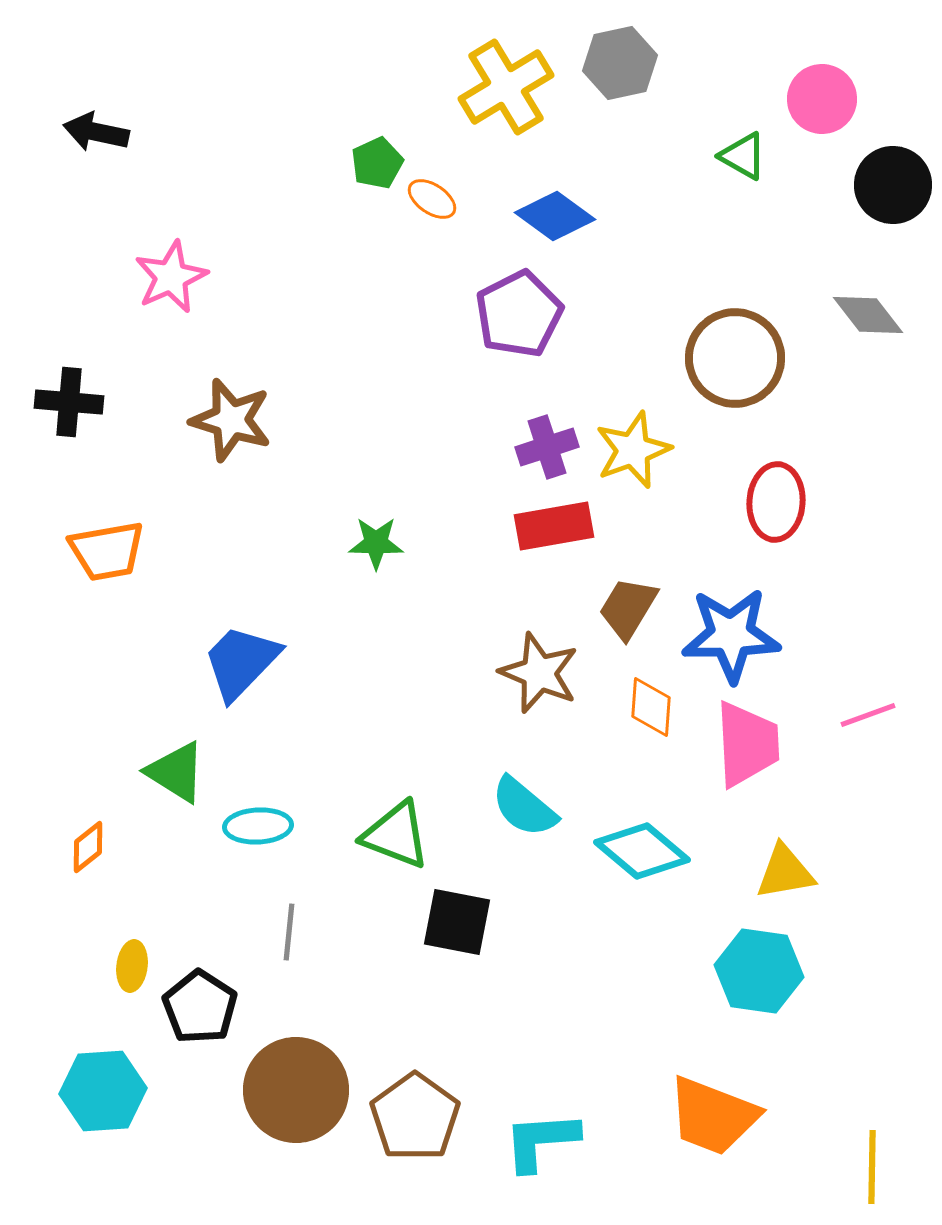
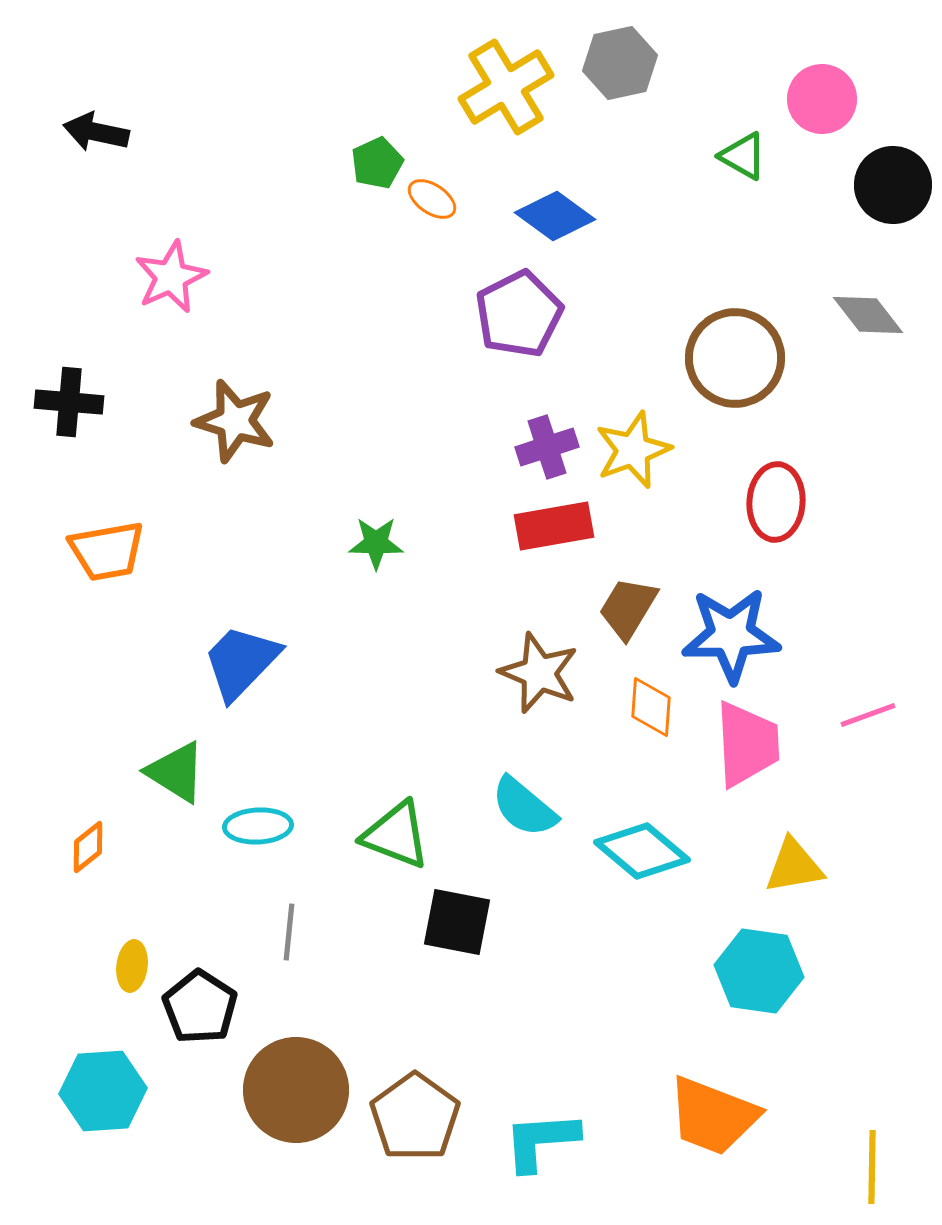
brown star at (231, 420): moved 4 px right, 1 px down
yellow triangle at (785, 872): moved 9 px right, 6 px up
